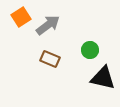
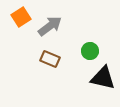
gray arrow: moved 2 px right, 1 px down
green circle: moved 1 px down
